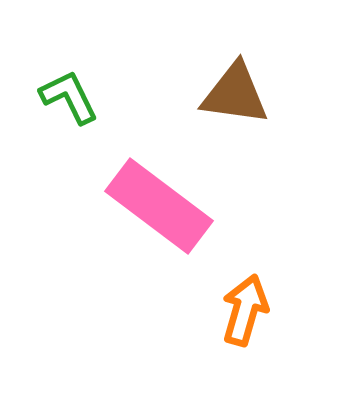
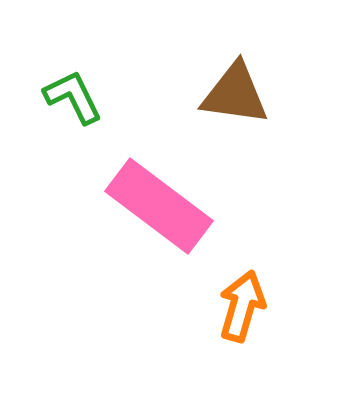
green L-shape: moved 4 px right
orange arrow: moved 3 px left, 4 px up
